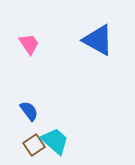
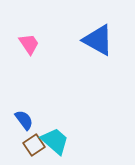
blue semicircle: moved 5 px left, 9 px down
